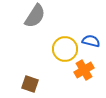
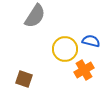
brown square: moved 6 px left, 5 px up
